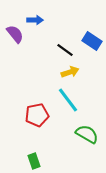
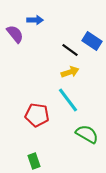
black line: moved 5 px right
red pentagon: rotated 20 degrees clockwise
